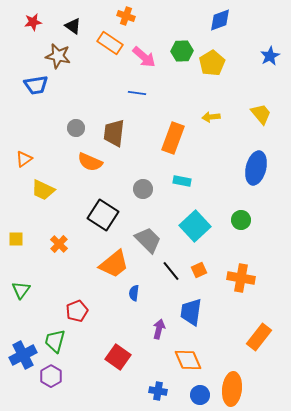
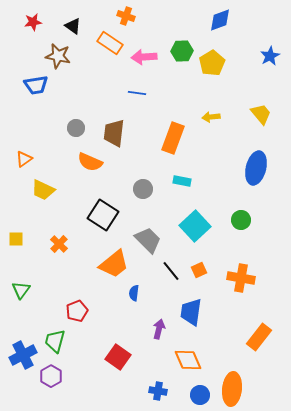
pink arrow at (144, 57): rotated 135 degrees clockwise
